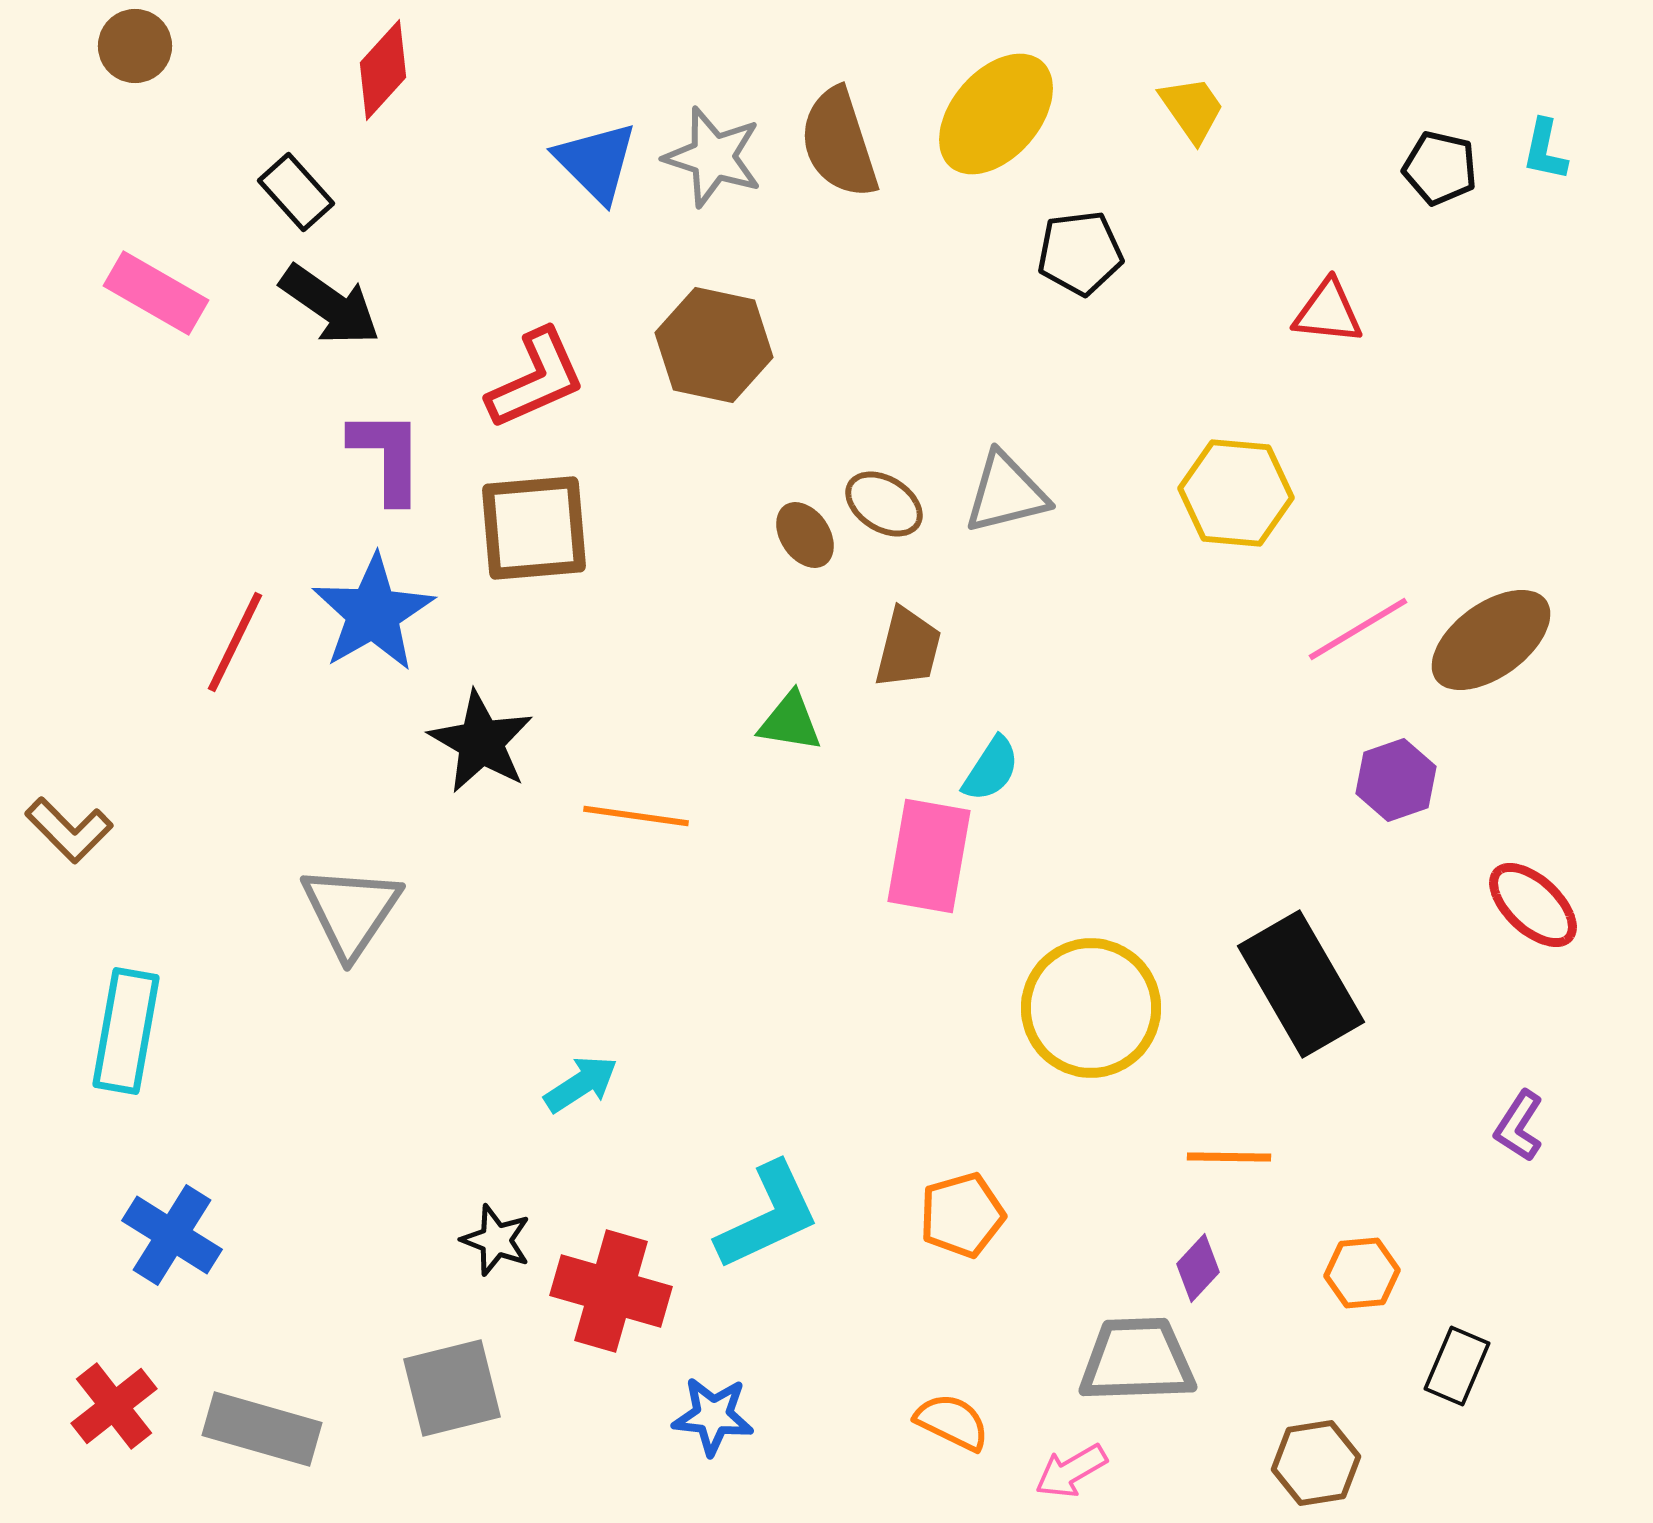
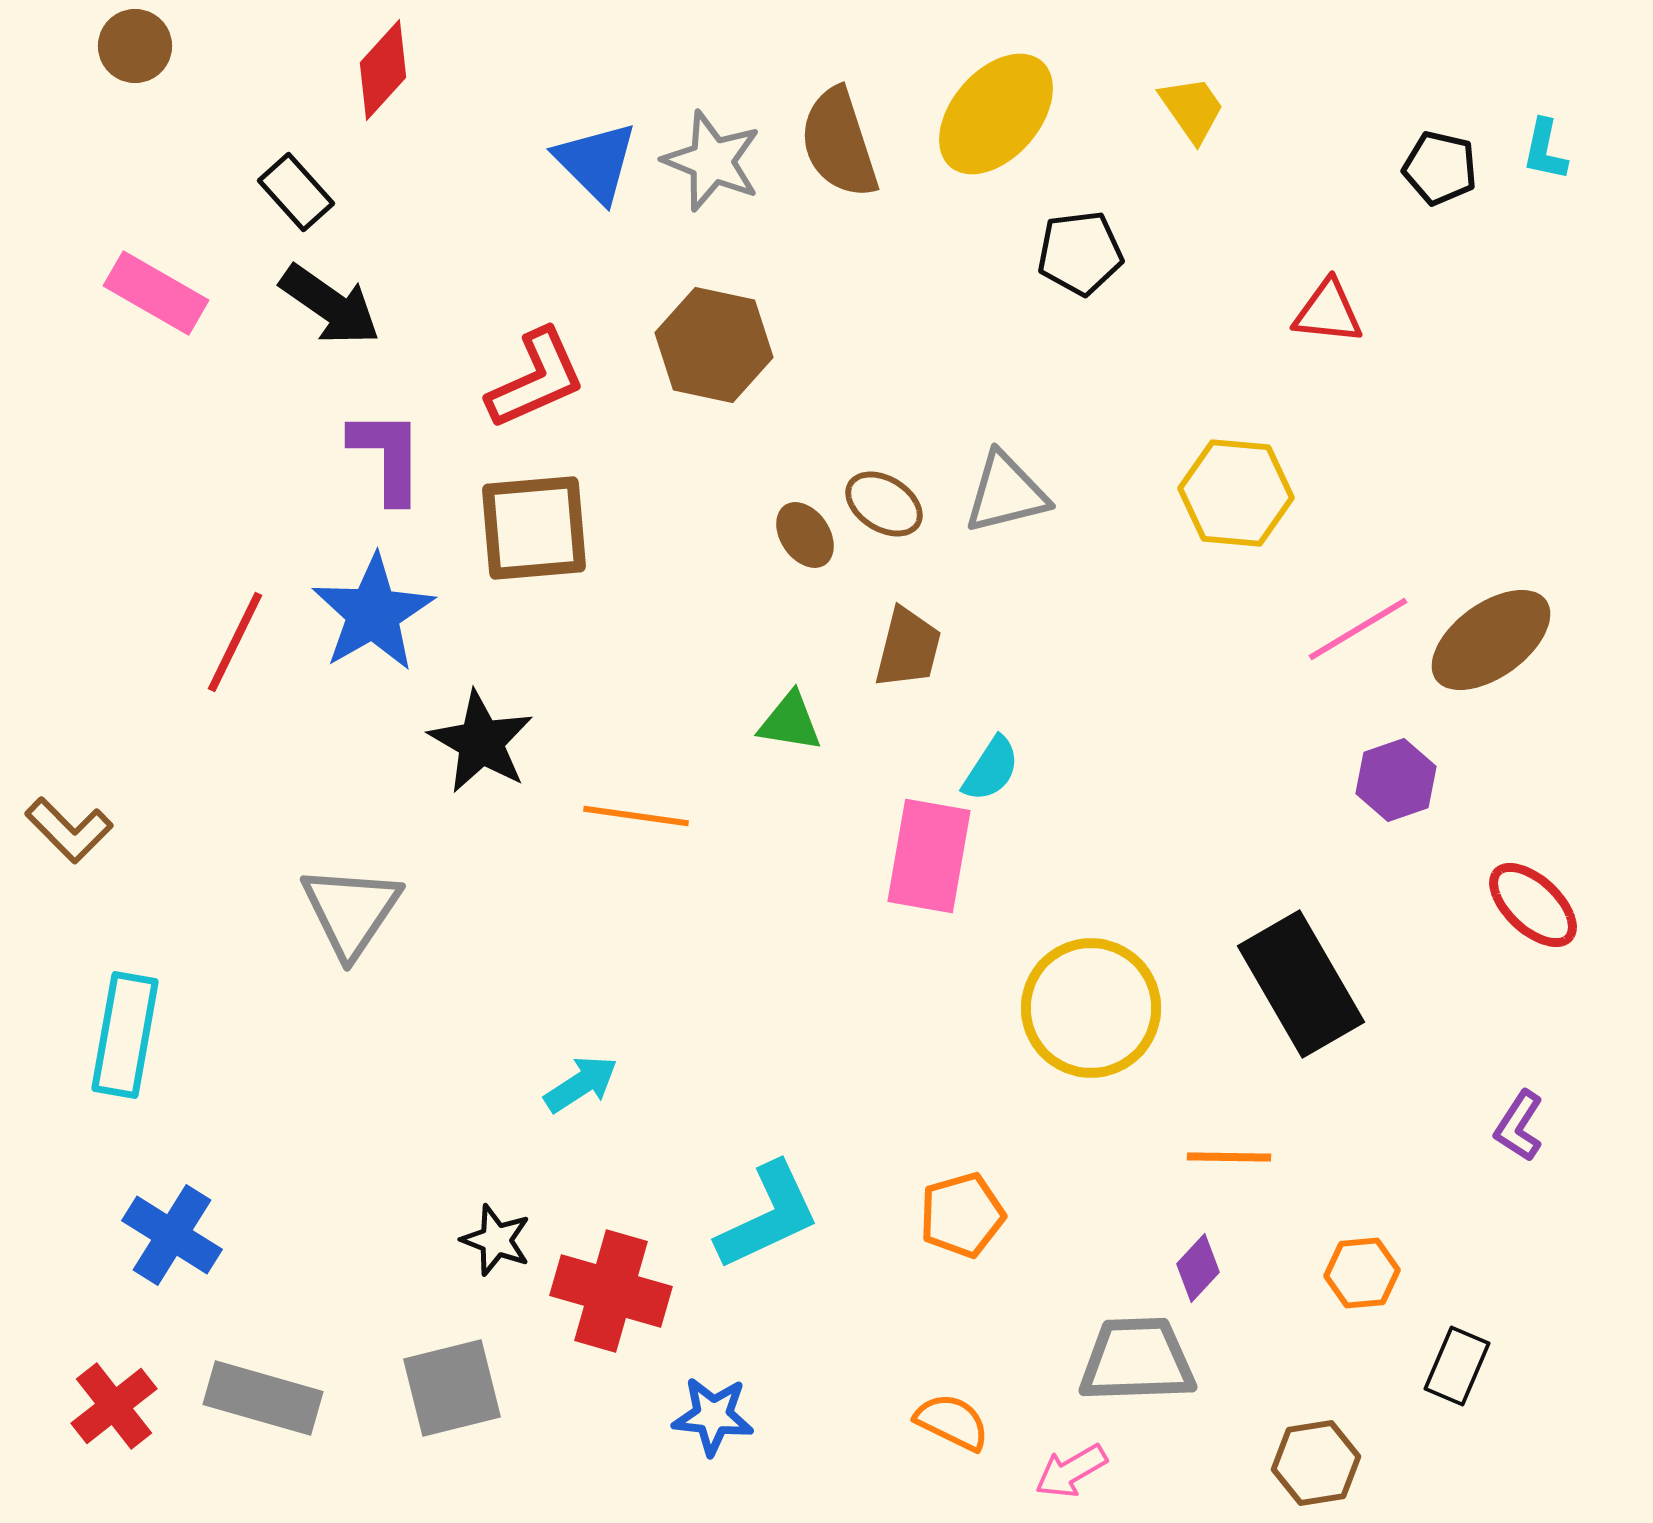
gray star at (713, 157): moved 1 px left, 4 px down; rotated 4 degrees clockwise
cyan rectangle at (126, 1031): moved 1 px left, 4 px down
gray rectangle at (262, 1429): moved 1 px right, 31 px up
